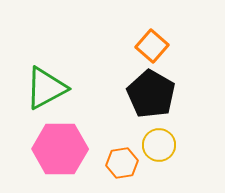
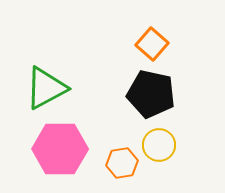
orange square: moved 2 px up
black pentagon: rotated 18 degrees counterclockwise
